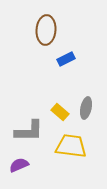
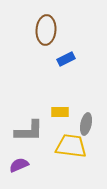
gray ellipse: moved 16 px down
yellow rectangle: rotated 42 degrees counterclockwise
